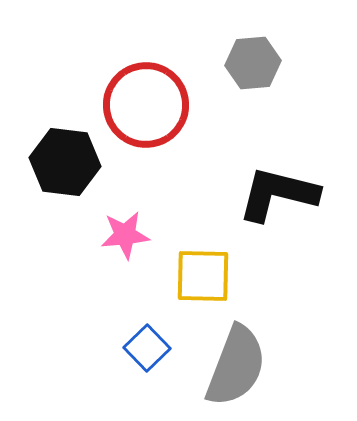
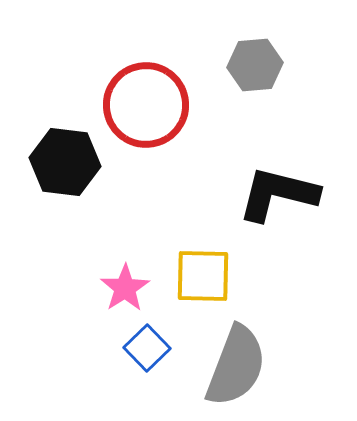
gray hexagon: moved 2 px right, 2 px down
pink star: moved 53 px down; rotated 27 degrees counterclockwise
